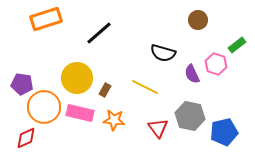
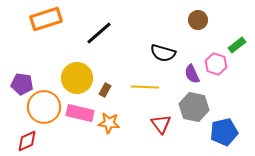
yellow line: rotated 24 degrees counterclockwise
gray hexagon: moved 4 px right, 9 px up
orange star: moved 5 px left, 3 px down
red triangle: moved 3 px right, 4 px up
red diamond: moved 1 px right, 3 px down
